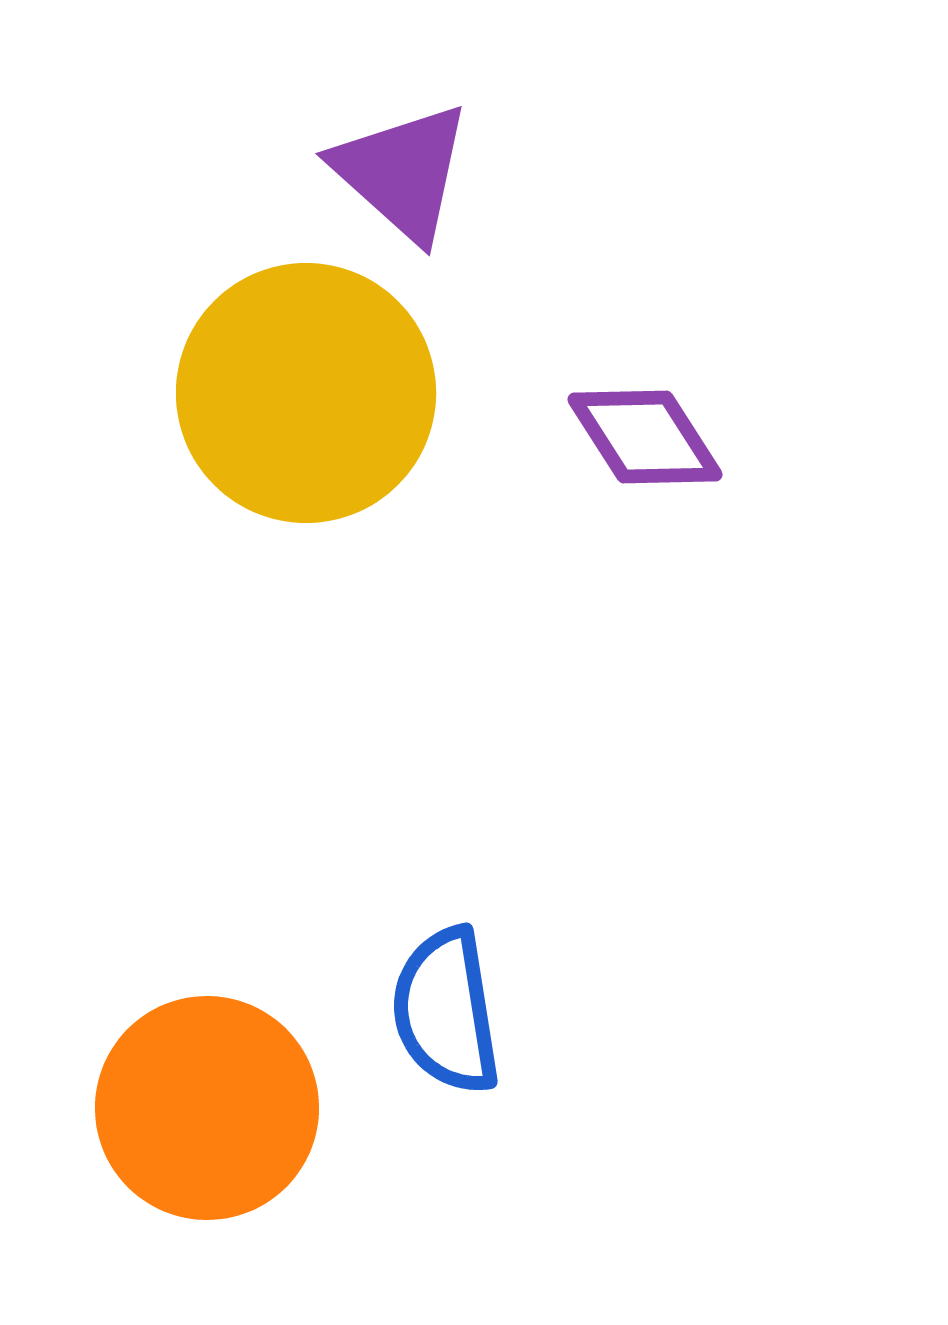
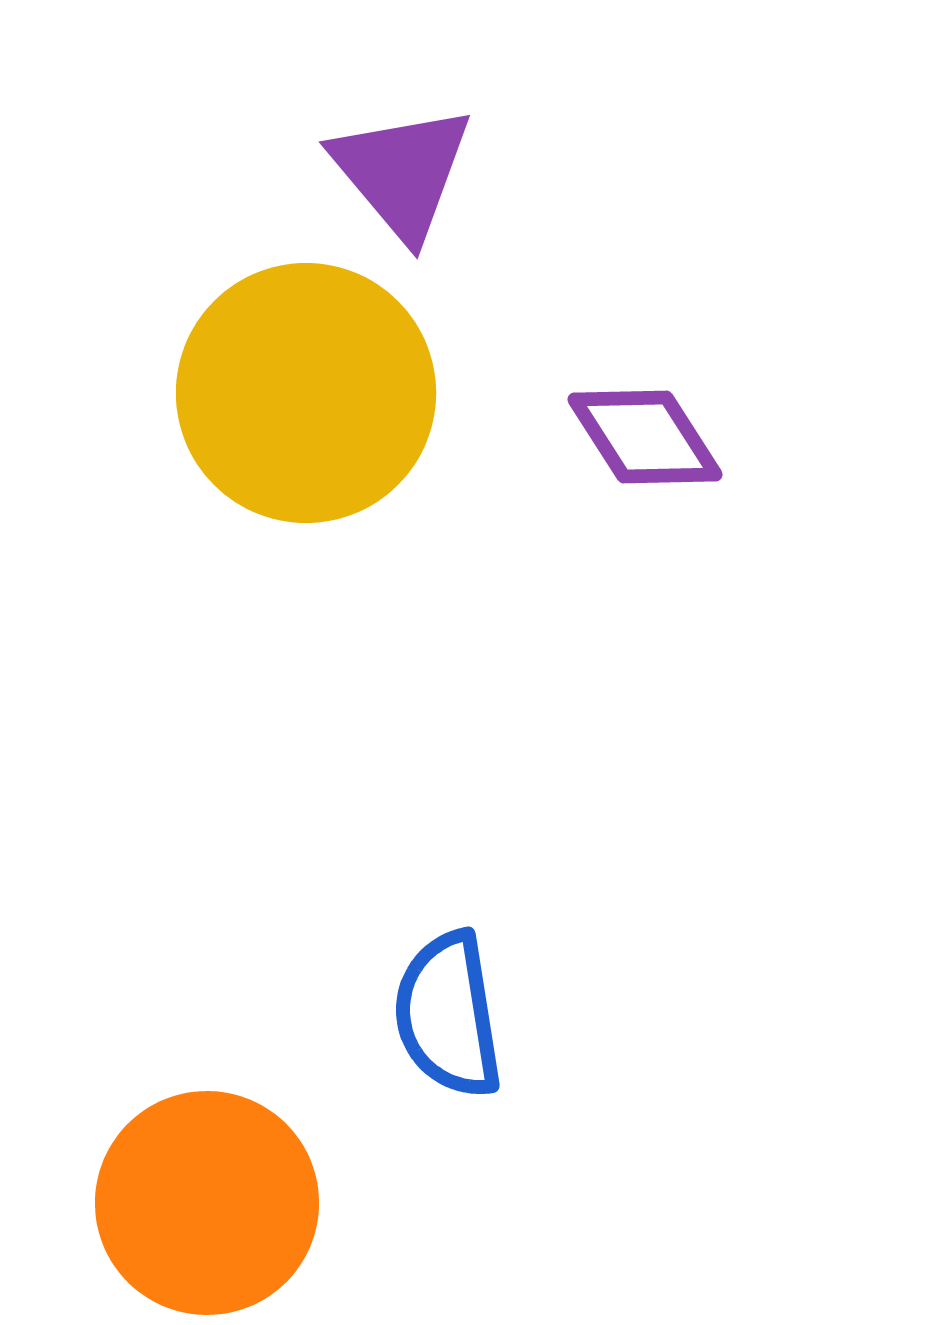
purple triangle: rotated 8 degrees clockwise
blue semicircle: moved 2 px right, 4 px down
orange circle: moved 95 px down
